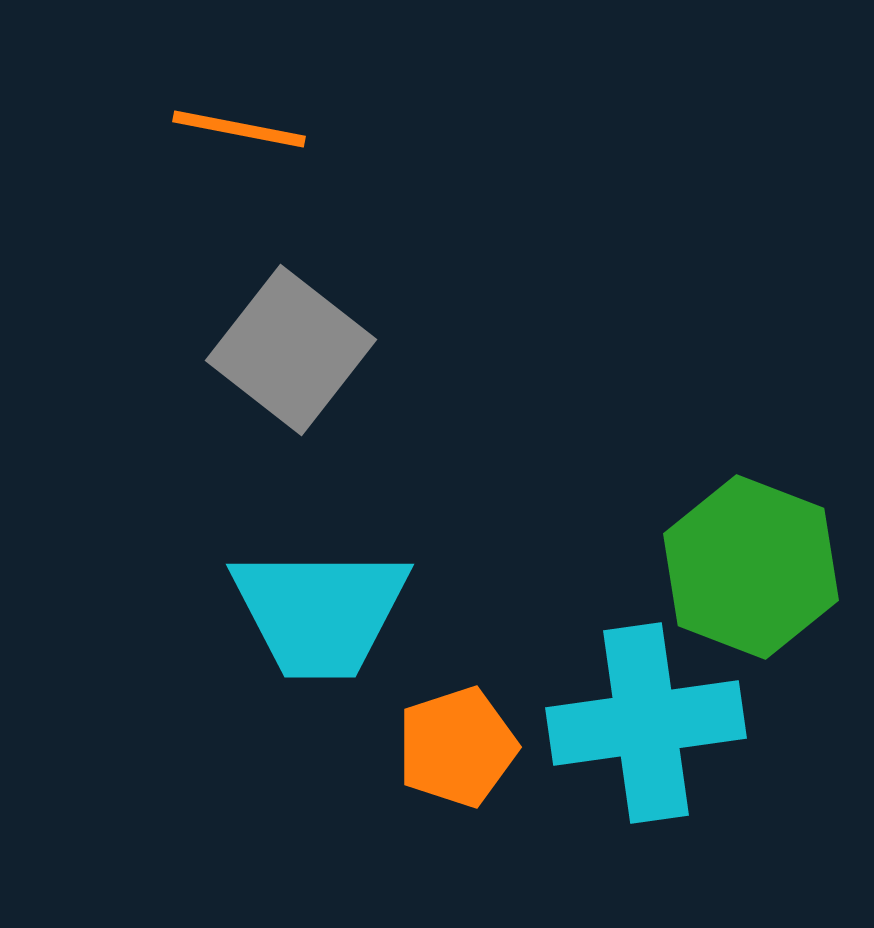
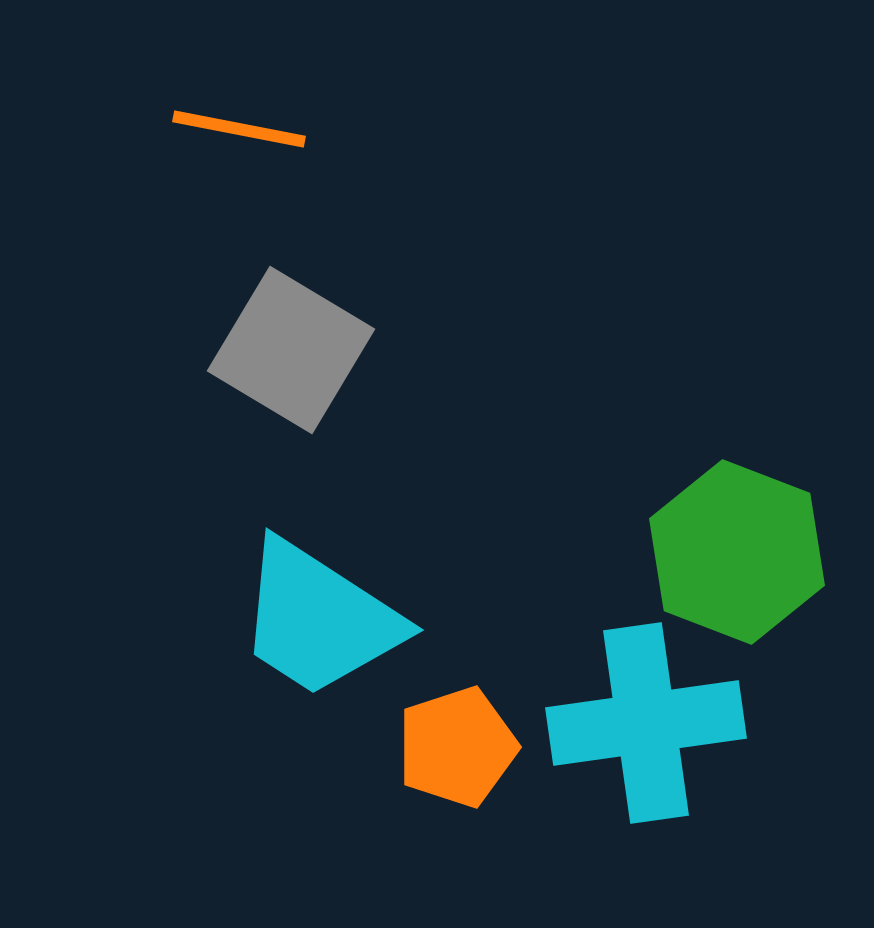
gray square: rotated 7 degrees counterclockwise
green hexagon: moved 14 px left, 15 px up
cyan trapezoid: moved 1 px left, 7 px down; rotated 33 degrees clockwise
